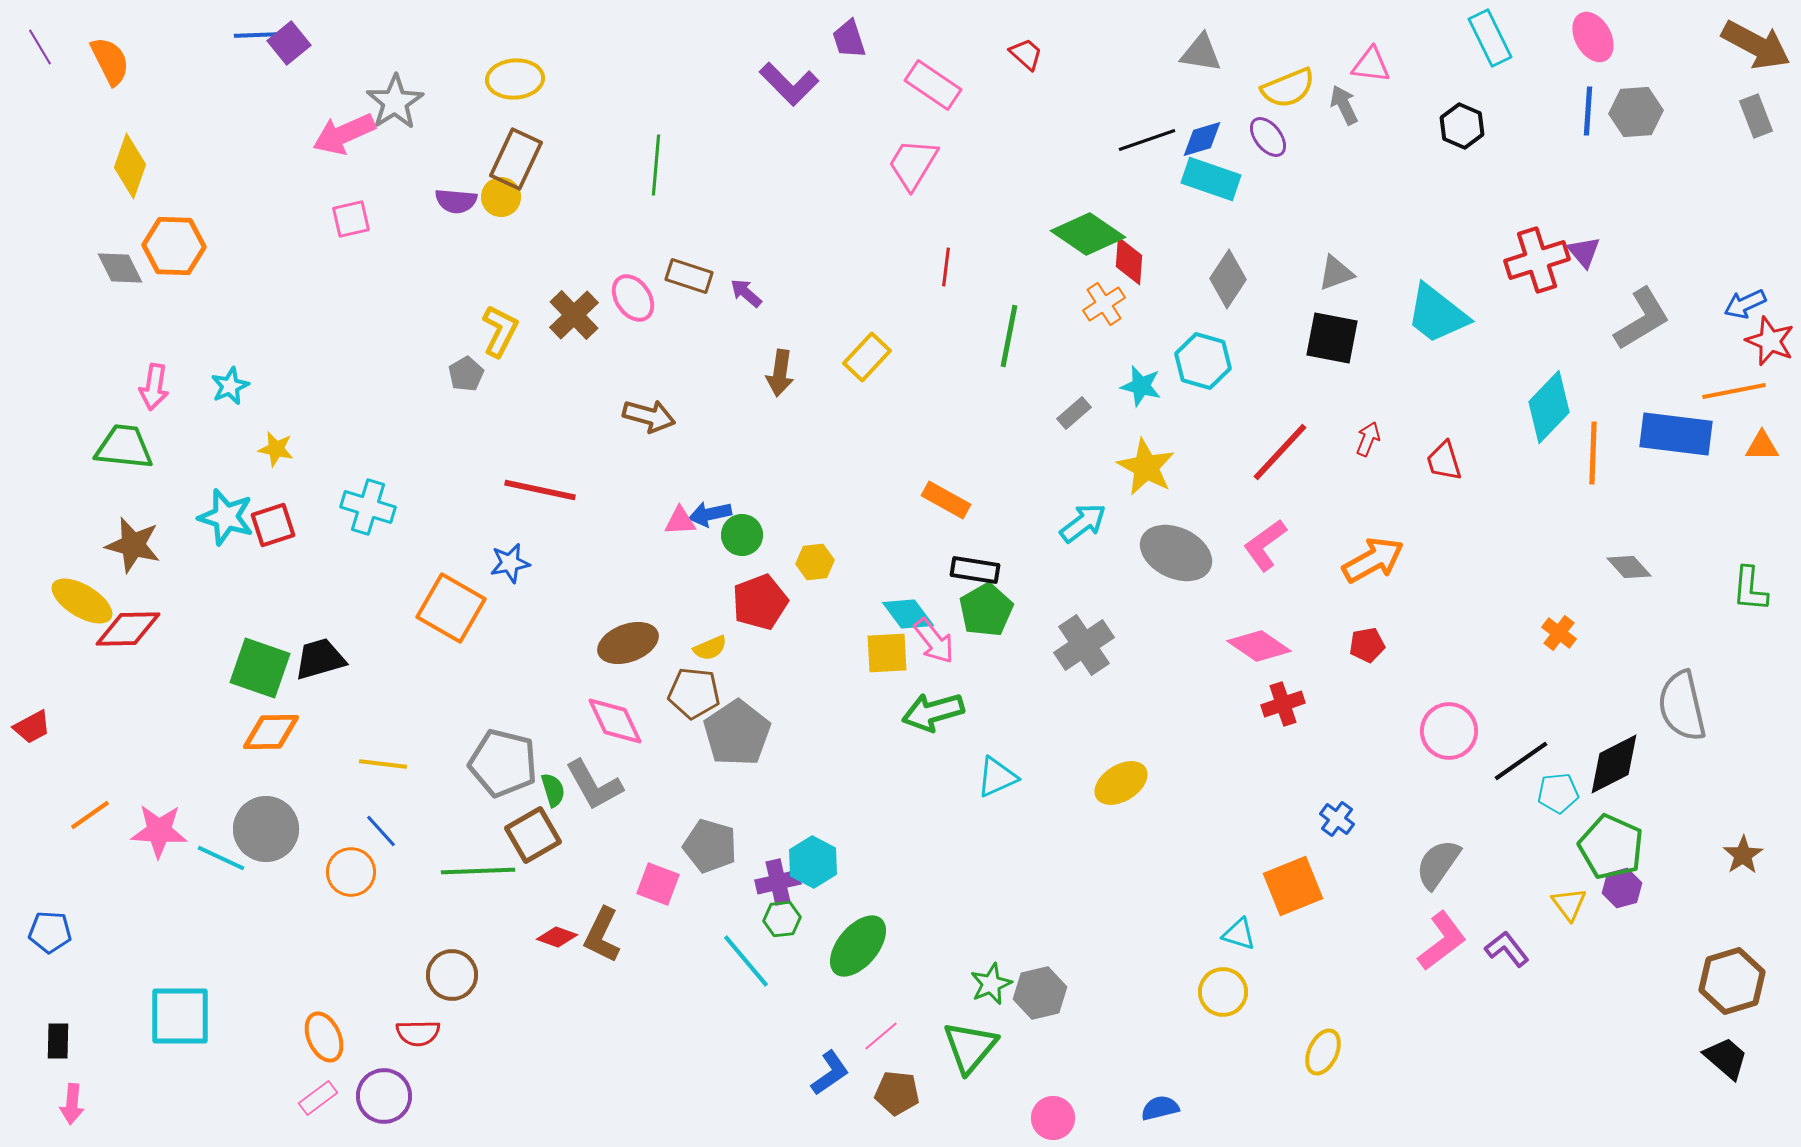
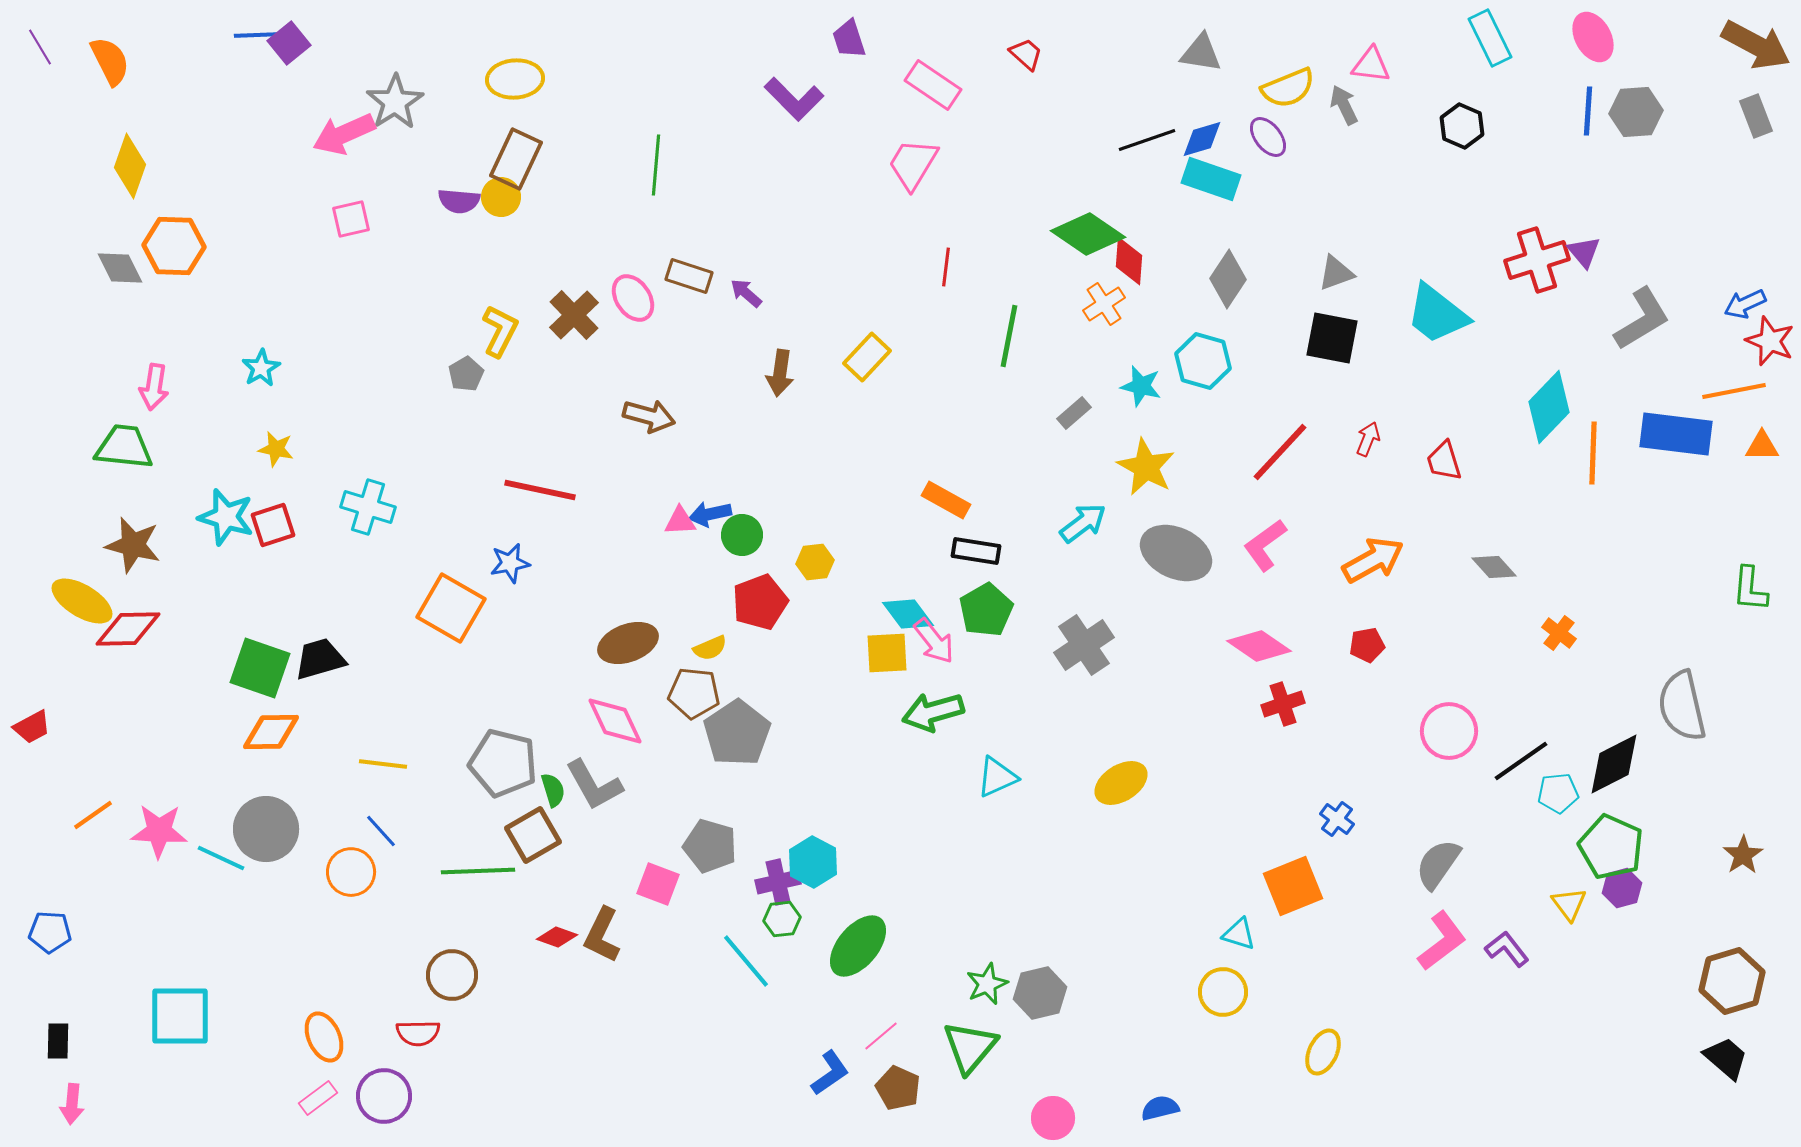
purple L-shape at (789, 84): moved 5 px right, 15 px down
purple semicircle at (456, 201): moved 3 px right
cyan star at (230, 386): moved 31 px right, 18 px up; rotated 6 degrees counterclockwise
gray diamond at (1629, 567): moved 135 px left
black rectangle at (975, 570): moved 1 px right, 19 px up
orange line at (90, 815): moved 3 px right
green star at (991, 984): moved 4 px left
brown pentagon at (897, 1093): moved 1 px right, 5 px up; rotated 18 degrees clockwise
